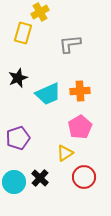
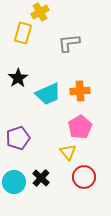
gray L-shape: moved 1 px left, 1 px up
black star: rotated 12 degrees counterclockwise
yellow triangle: moved 3 px right, 1 px up; rotated 36 degrees counterclockwise
black cross: moved 1 px right
